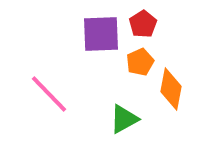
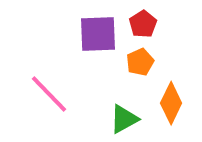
purple square: moved 3 px left
orange diamond: moved 14 px down; rotated 15 degrees clockwise
